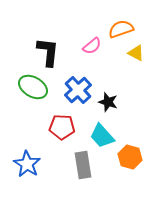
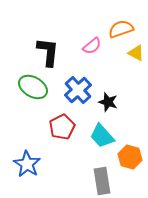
red pentagon: rotated 30 degrees counterclockwise
gray rectangle: moved 19 px right, 16 px down
